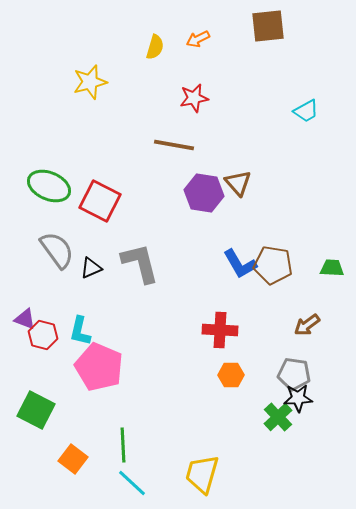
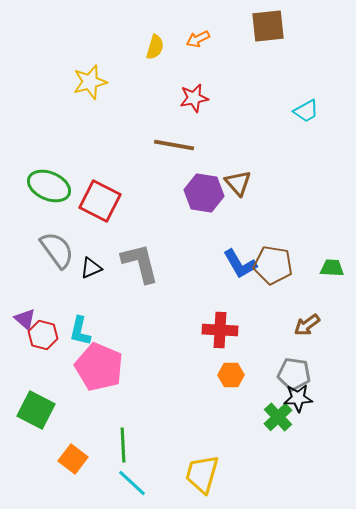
purple triangle: rotated 20 degrees clockwise
